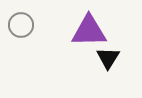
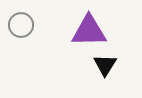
black triangle: moved 3 px left, 7 px down
